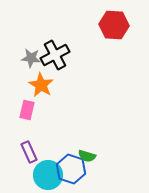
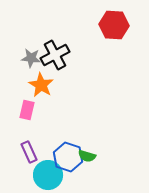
blue hexagon: moved 3 px left, 12 px up
